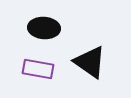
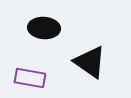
purple rectangle: moved 8 px left, 9 px down
